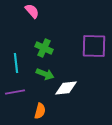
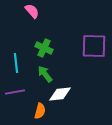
green arrow: rotated 150 degrees counterclockwise
white diamond: moved 6 px left, 6 px down
